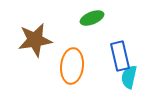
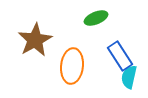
green ellipse: moved 4 px right
brown star: rotated 20 degrees counterclockwise
blue rectangle: rotated 20 degrees counterclockwise
